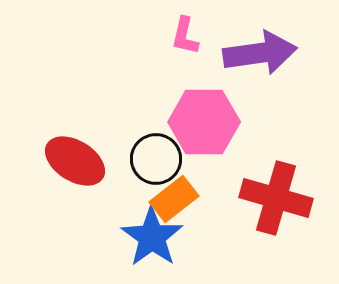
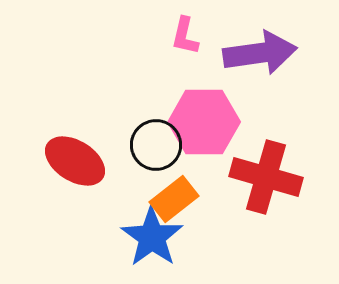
black circle: moved 14 px up
red cross: moved 10 px left, 21 px up
